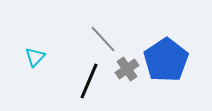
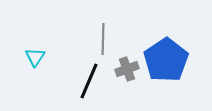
gray line: rotated 44 degrees clockwise
cyan triangle: rotated 10 degrees counterclockwise
gray cross: rotated 15 degrees clockwise
